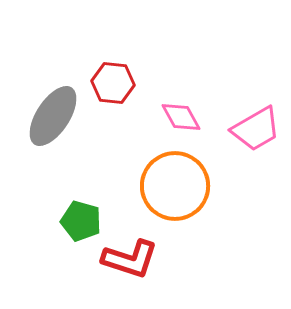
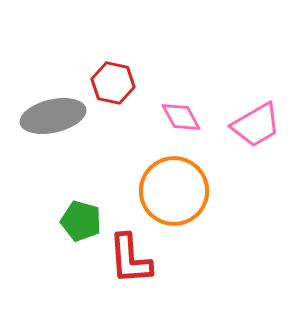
red hexagon: rotated 6 degrees clockwise
gray ellipse: rotated 44 degrees clockwise
pink trapezoid: moved 4 px up
orange circle: moved 1 px left, 5 px down
red L-shape: rotated 68 degrees clockwise
